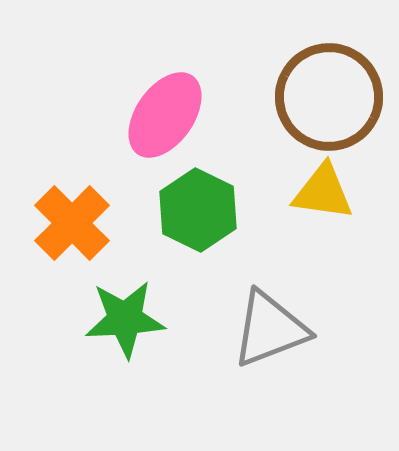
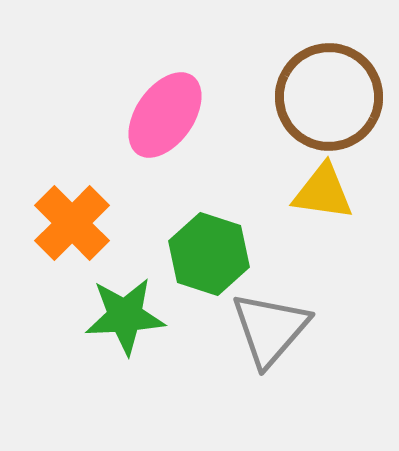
green hexagon: moved 11 px right, 44 px down; rotated 8 degrees counterclockwise
green star: moved 3 px up
gray triangle: rotated 28 degrees counterclockwise
